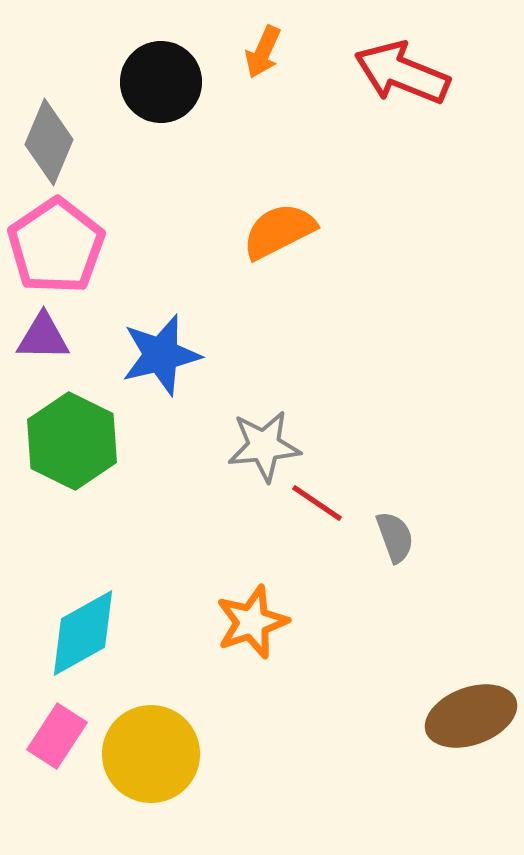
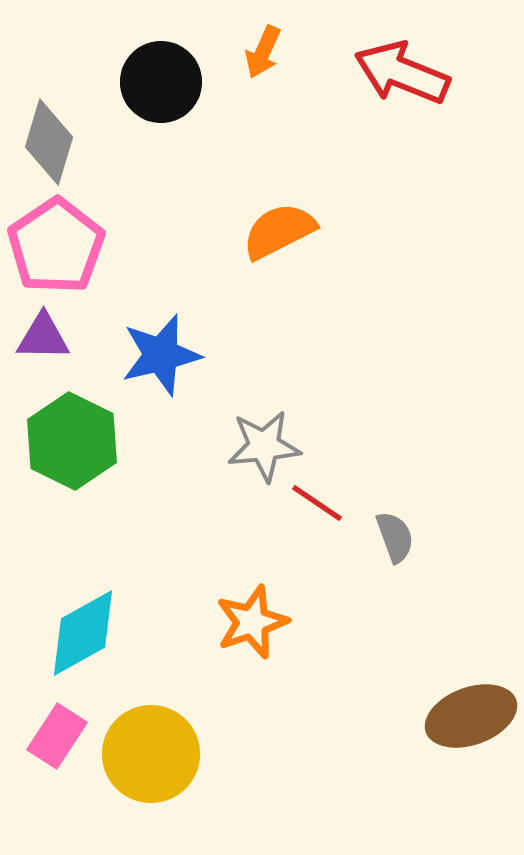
gray diamond: rotated 6 degrees counterclockwise
